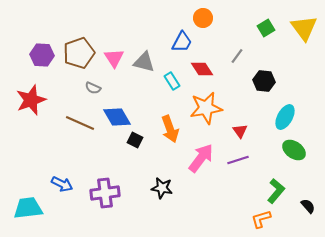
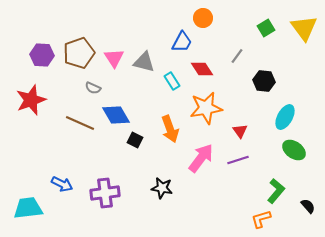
blue diamond: moved 1 px left, 2 px up
